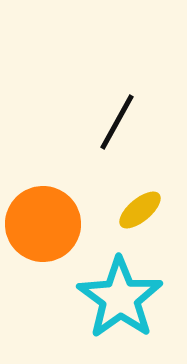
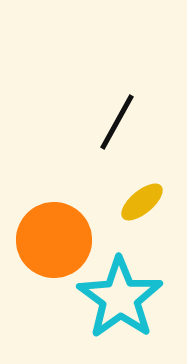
yellow ellipse: moved 2 px right, 8 px up
orange circle: moved 11 px right, 16 px down
